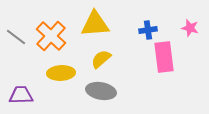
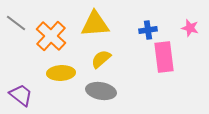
gray line: moved 14 px up
purple trapezoid: rotated 40 degrees clockwise
